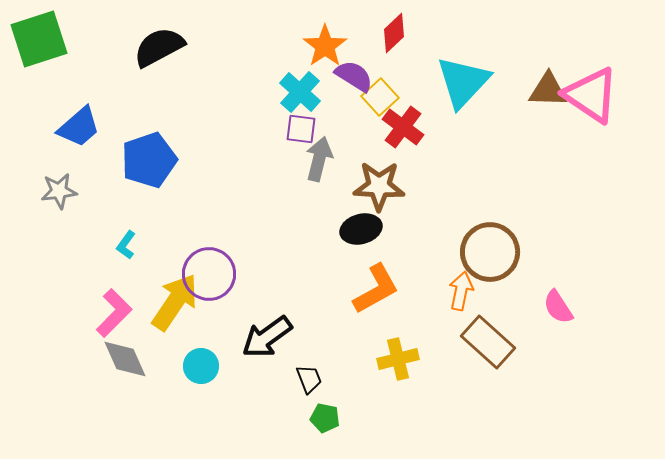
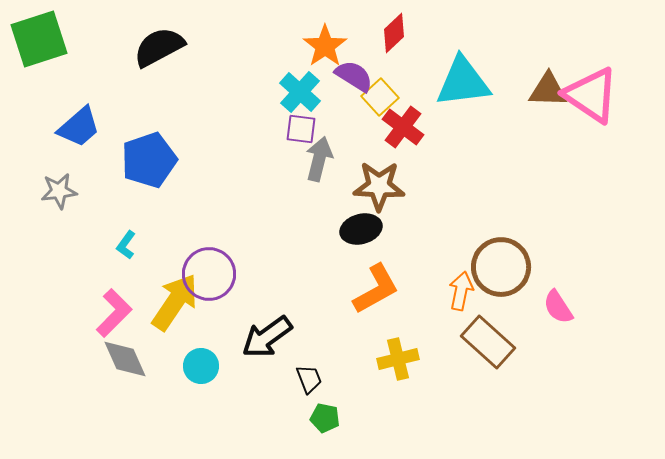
cyan triangle: rotated 40 degrees clockwise
brown circle: moved 11 px right, 15 px down
